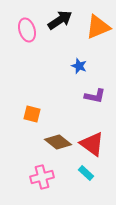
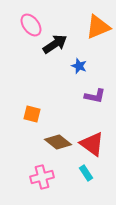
black arrow: moved 5 px left, 24 px down
pink ellipse: moved 4 px right, 5 px up; rotated 20 degrees counterclockwise
cyan rectangle: rotated 14 degrees clockwise
